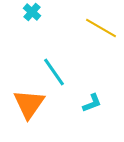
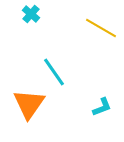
cyan cross: moved 1 px left, 2 px down
cyan L-shape: moved 10 px right, 4 px down
